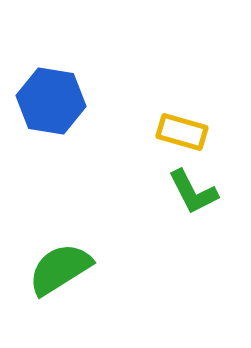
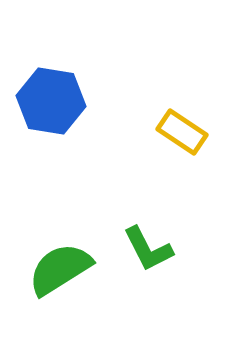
yellow rectangle: rotated 18 degrees clockwise
green L-shape: moved 45 px left, 57 px down
